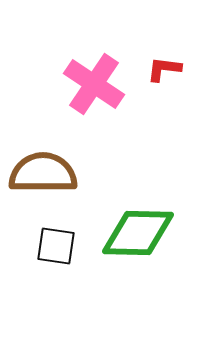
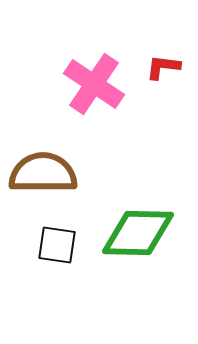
red L-shape: moved 1 px left, 2 px up
black square: moved 1 px right, 1 px up
